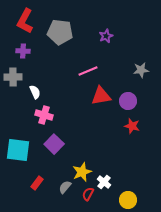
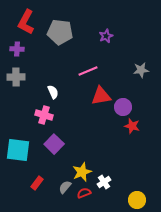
red L-shape: moved 1 px right, 1 px down
purple cross: moved 6 px left, 2 px up
gray cross: moved 3 px right
white semicircle: moved 18 px right
purple circle: moved 5 px left, 6 px down
white cross: rotated 16 degrees clockwise
red semicircle: moved 4 px left, 1 px up; rotated 40 degrees clockwise
yellow circle: moved 9 px right
